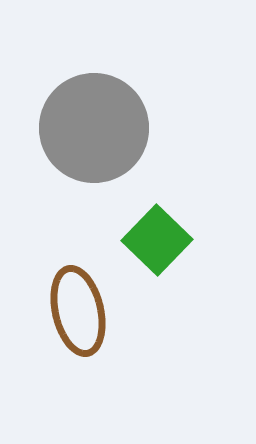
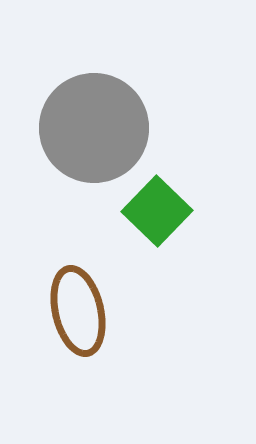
green square: moved 29 px up
